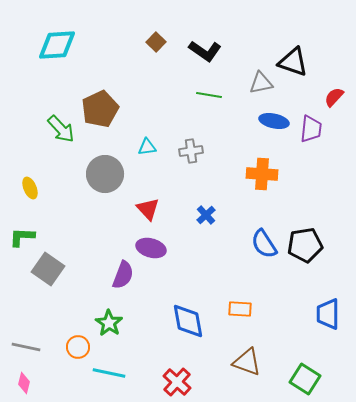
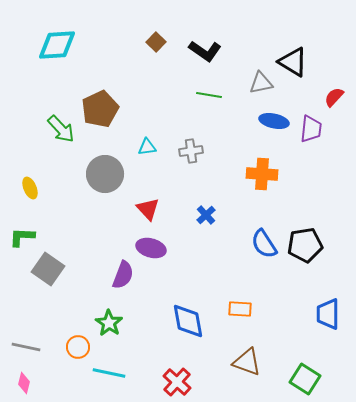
black triangle: rotated 12 degrees clockwise
